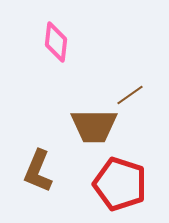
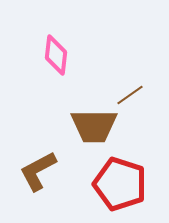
pink diamond: moved 13 px down
brown L-shape: rotated 39 degrees clockwise
